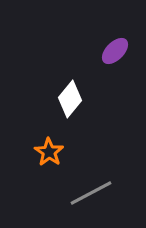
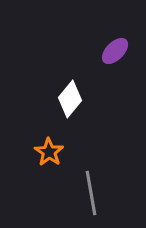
gray line: rotated 72 degrees counterclockwise
